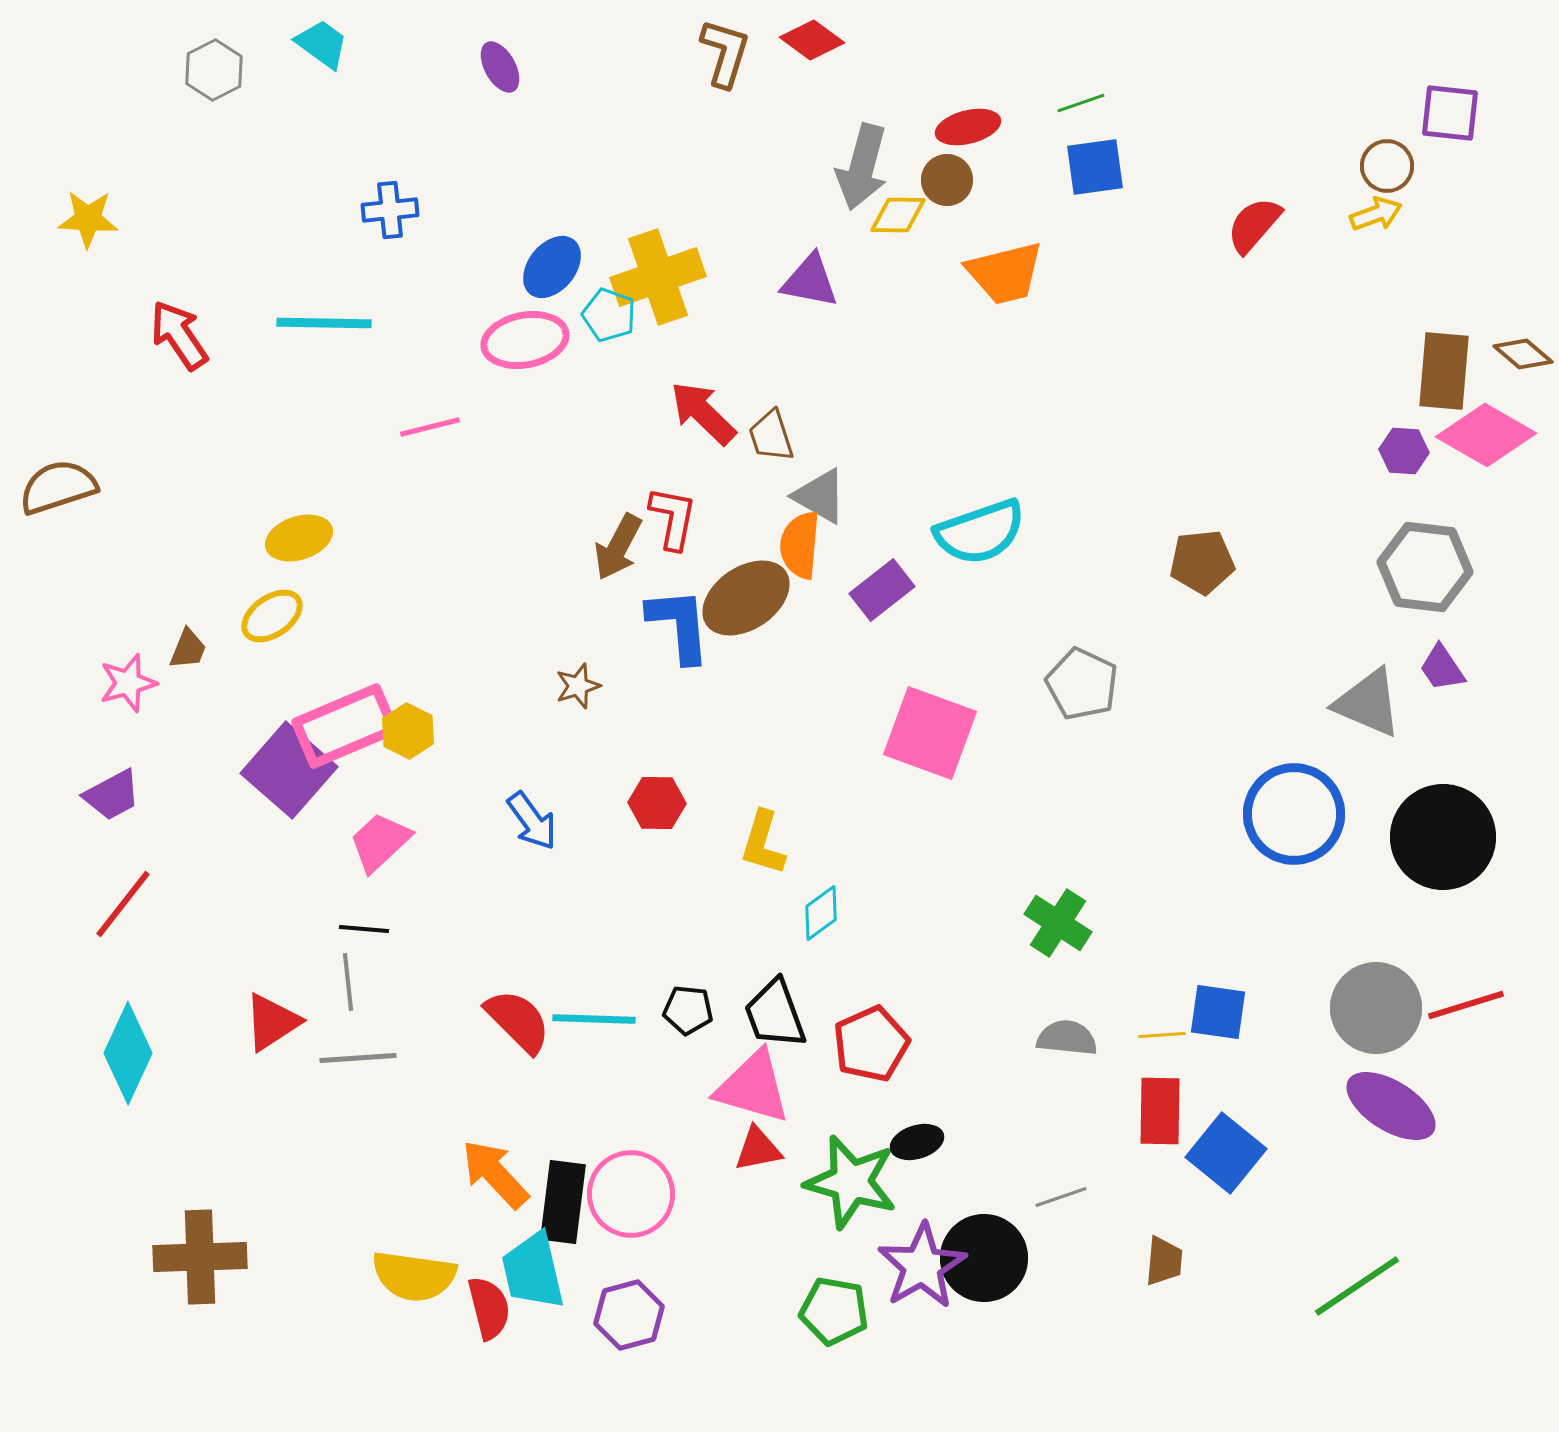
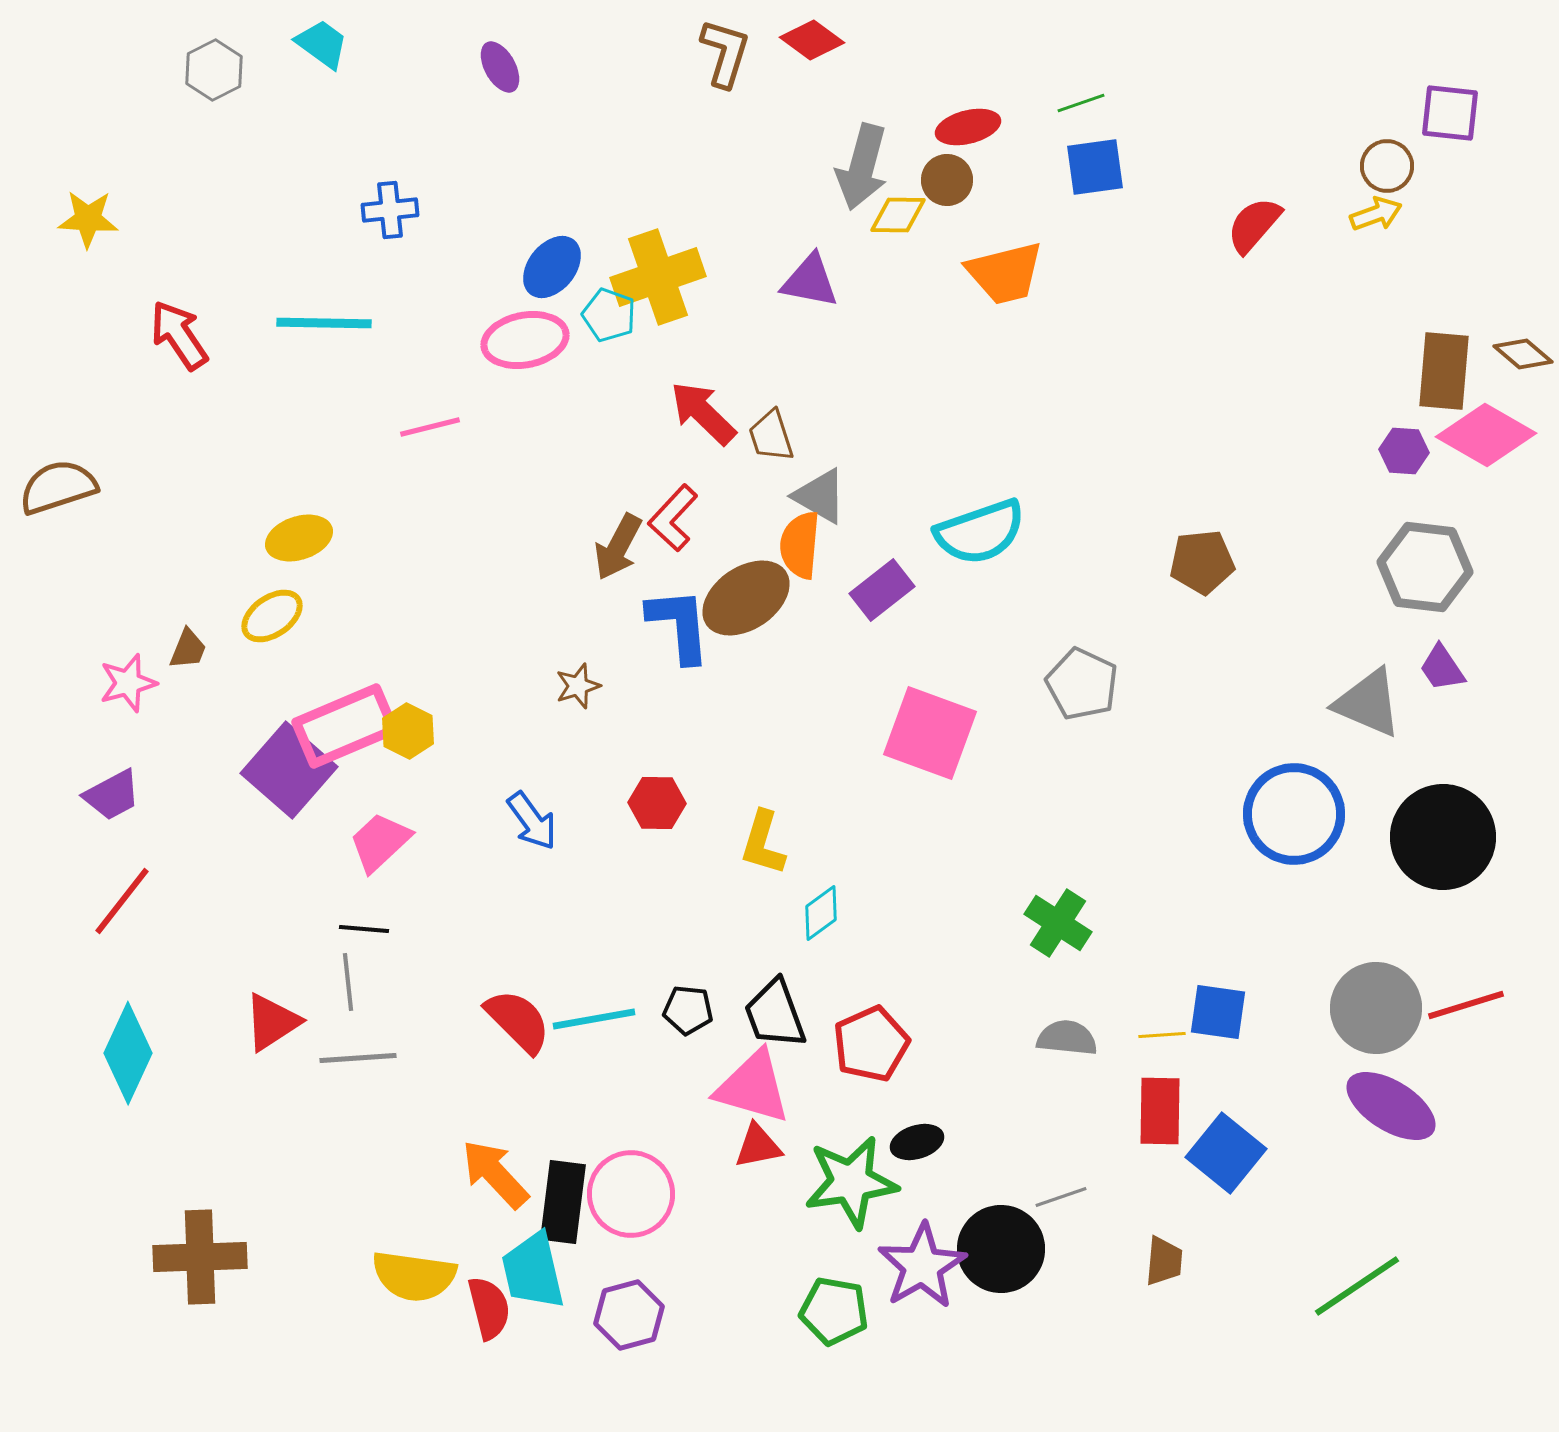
red L-shape at (673, 518): rotated 148 degrees counterclockwise
red line at (123, 904): moved 1 px left, 3 px up
cyan line at (594, 1019): rotated 12 degrees counterclockwise
red triangle at (758, 1149): moved 3 px up
green star at (851, 1182): rotated 24 degrees counterclockwise
black circle at (984, 1258): moved 17 px right, 9 px up
